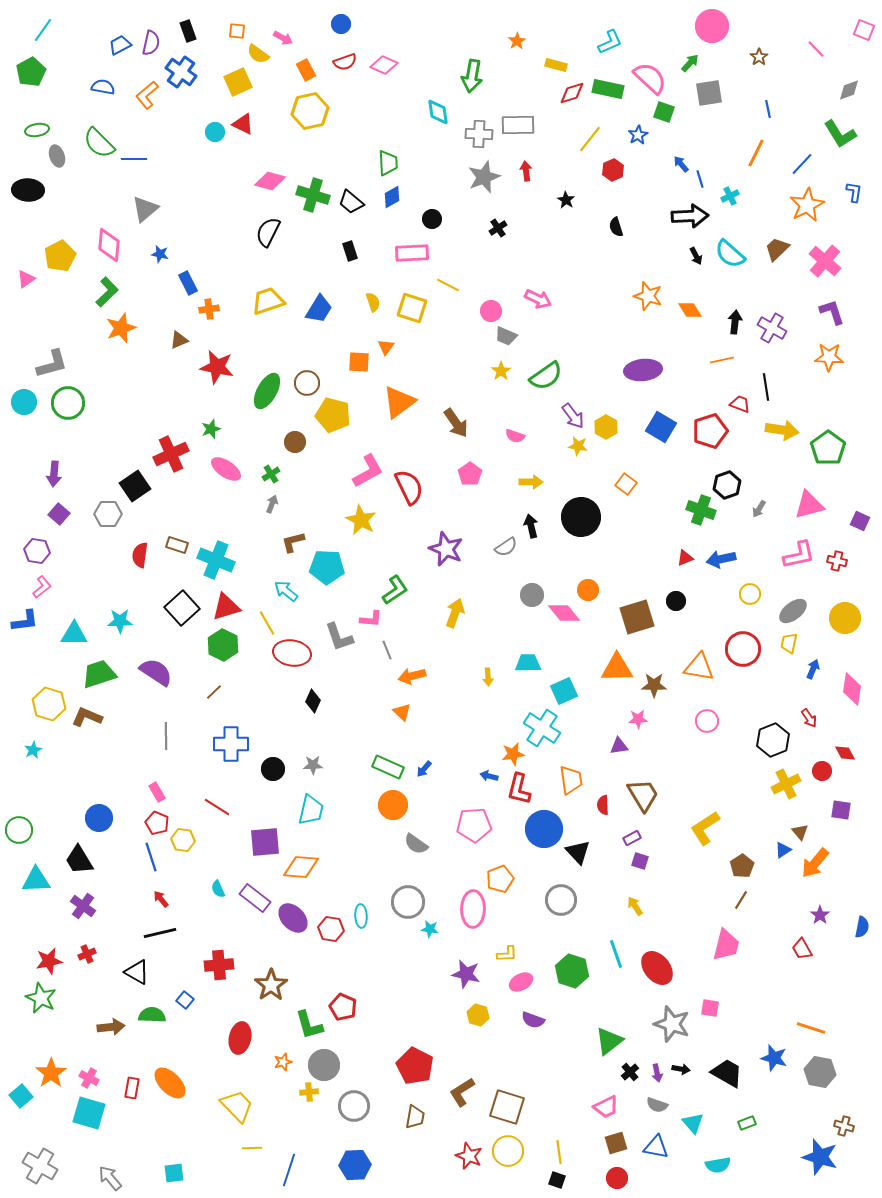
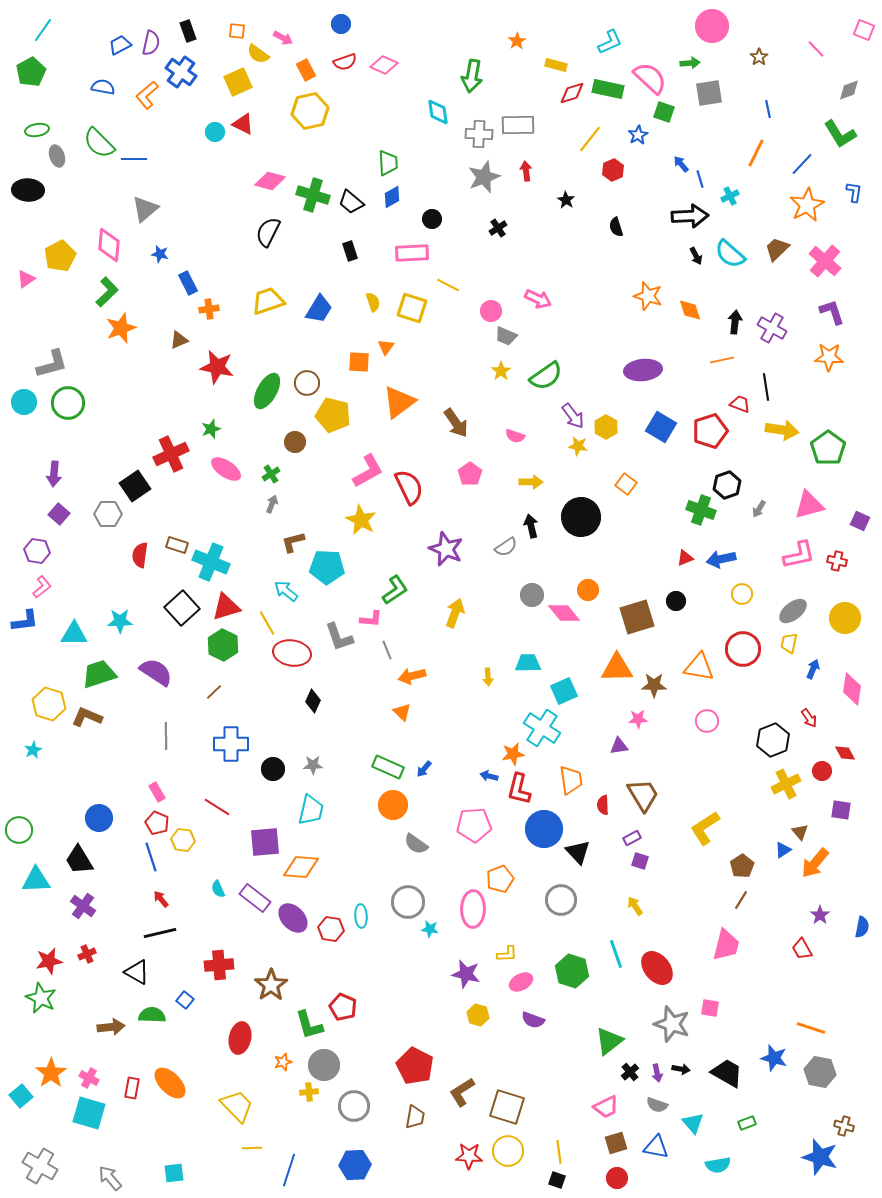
green arrow at (690, 63): rotated 42 degrees clockwise
orange diamond at (690, 310): rotated 15 degrees clockwise
cyan cross at (216, 560): moved 5 px left, 2 px down
yellow circle at (750, 594): moved 8 px left
red star at (469, 1156): rotated 20 degrees counterclockwise
